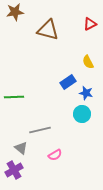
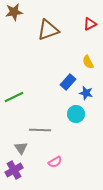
brown star: moved 1 px left
brown triangle: rotated 35 degrees counterclockwise
blue rectangle: rotated 14 degrees counterclockwise
green line: rotated 24 degrees counterclockwise
cyan circle: moved 6 px left
gray line: rotated 15 degrees clockwise
gray triangle: rotated 16 degrees clockwise
pink semicircle: moved 7 px down
